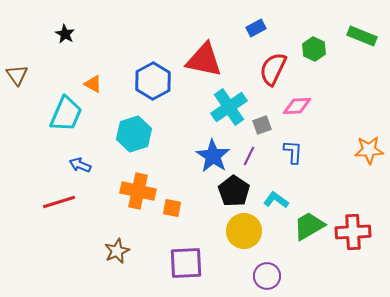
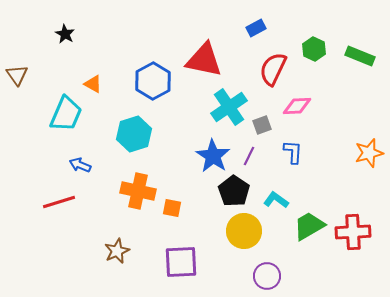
green rectangle: moved 2 px left, 20 px down
orange star: moved 3 px down; rotated 12 degrees counterclockwise
purple square: moved 5 px left, 1 px up
